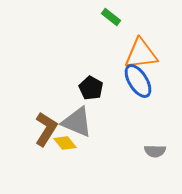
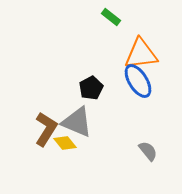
black pentagon: rotated 15 degrees clockwise
gray semicircle: moved 7 px left; rotated 130 degrees counterclockwise
